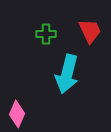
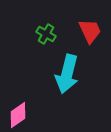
green cross: rotated 30 degrees clockwise
pink diamond: moved 1 px right, 1 px down; rotated 32 degrees clockwise
